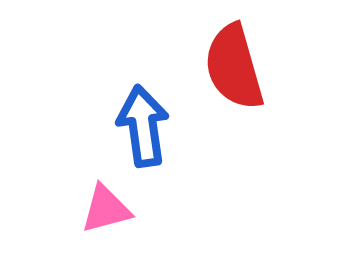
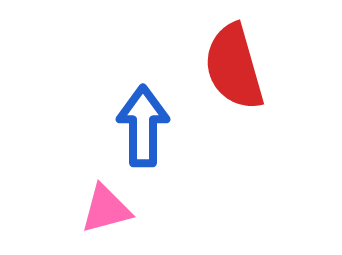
blue arrow: rotated 8 degrees clockwise
